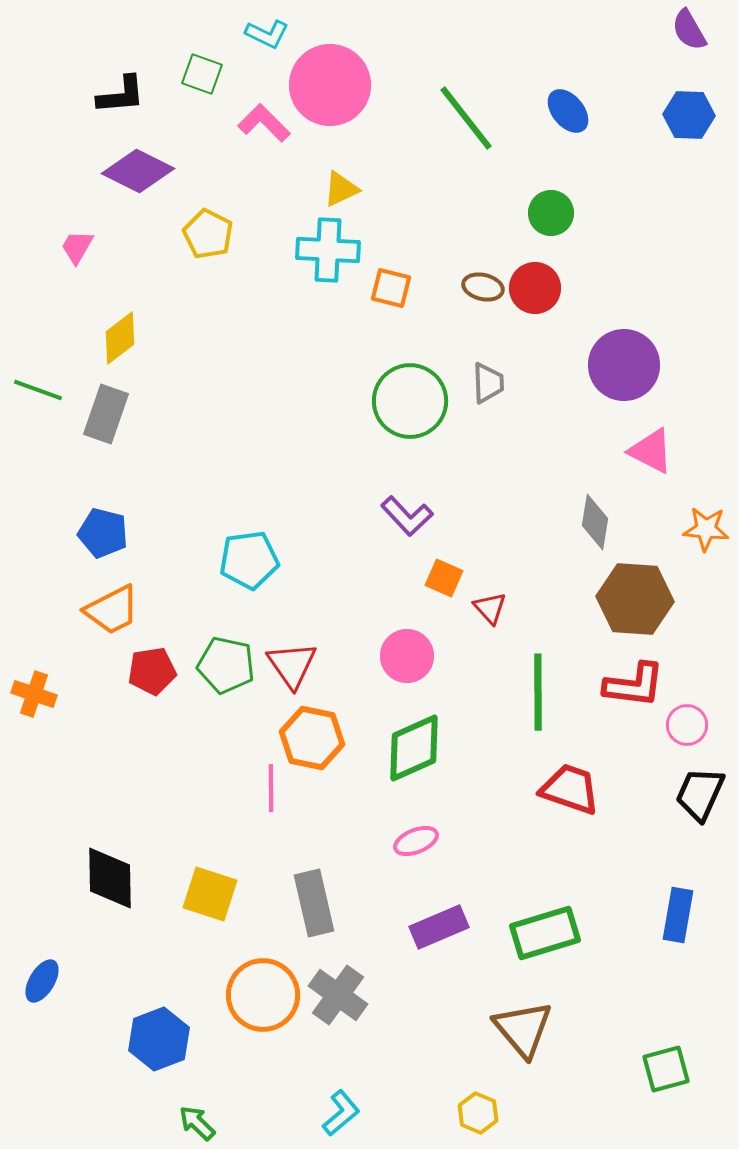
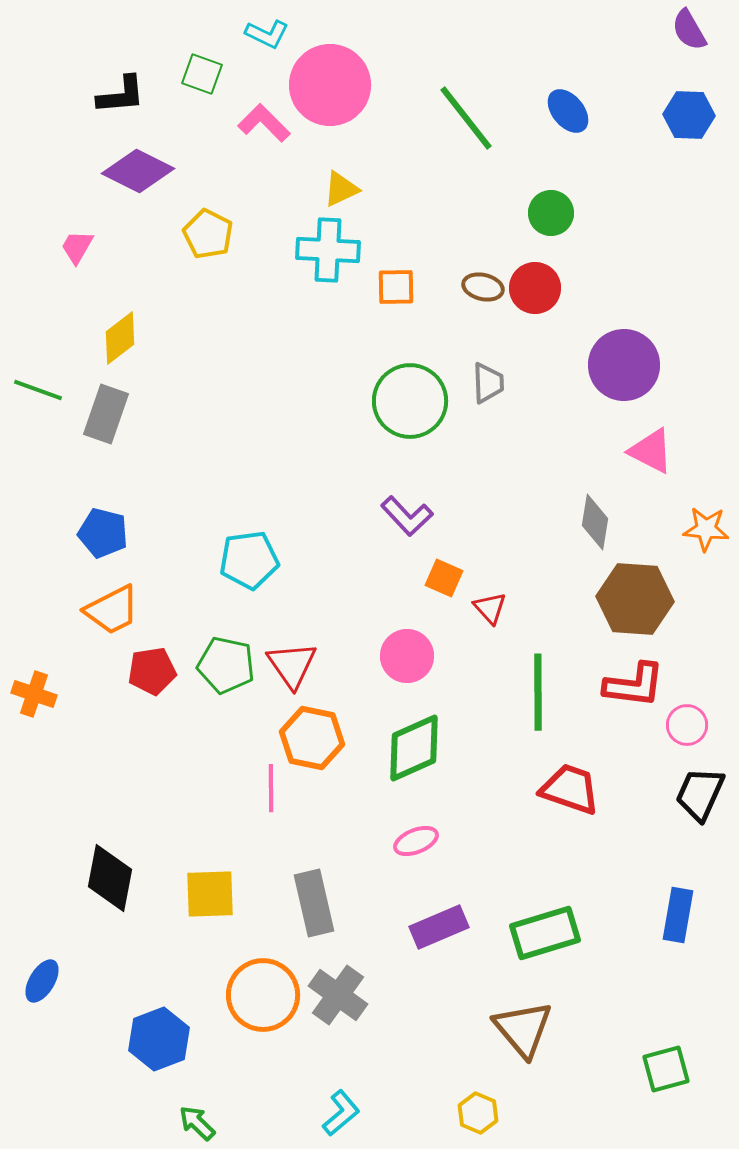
orange square at (391, 288): moved 5 px right, 1 px up; rotated 15 degrees counterclockwise
black diamond at (110, 878): rotated 12 degrees clockwise
yellow square at (210, 894): rotated 20 degrees counterclockwise
